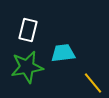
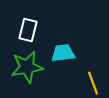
yellow line: rotated 20 degrees clockwise
